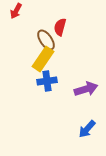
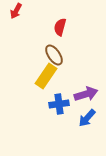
brown ellipse: moved 8 px right, 15 px down
yellow rectangle: moved 3 px right, 17 px down
blue cross: moved 12 px right, 23 px down
purple arrow: moved 5 px down
blue arrow: moved 11 px up
